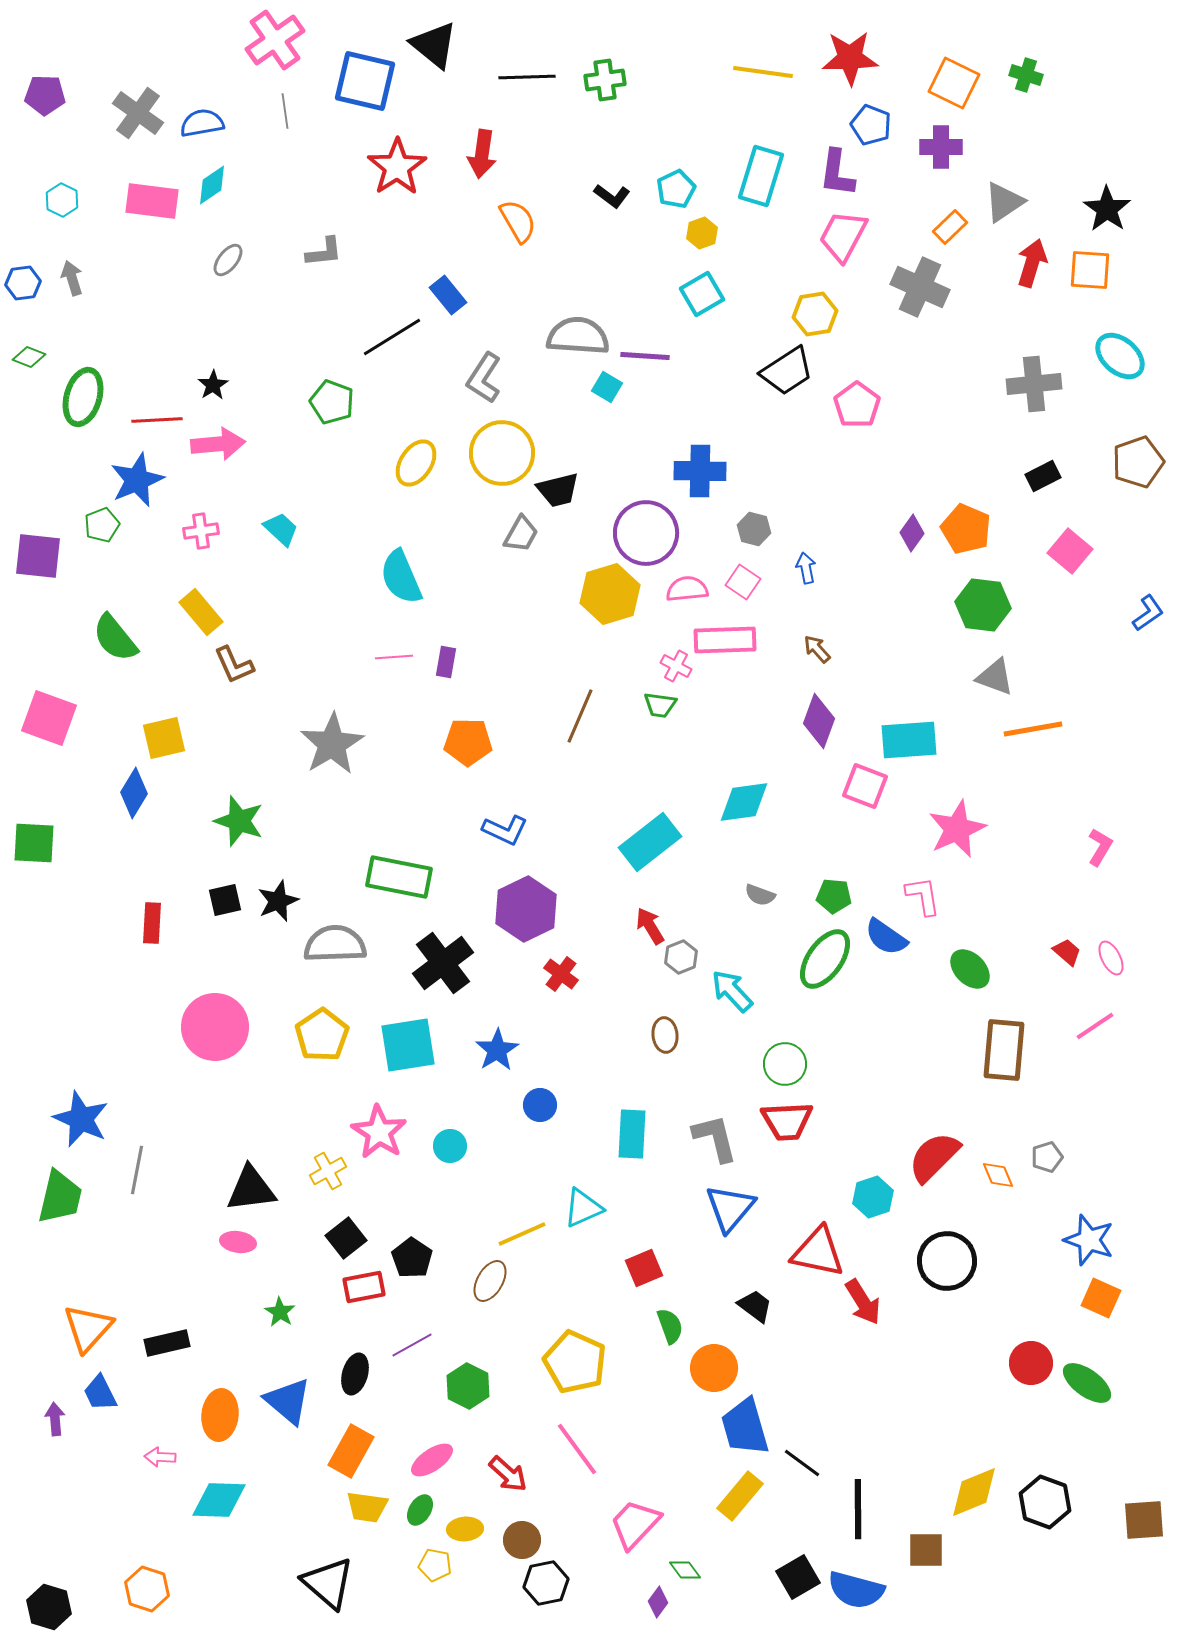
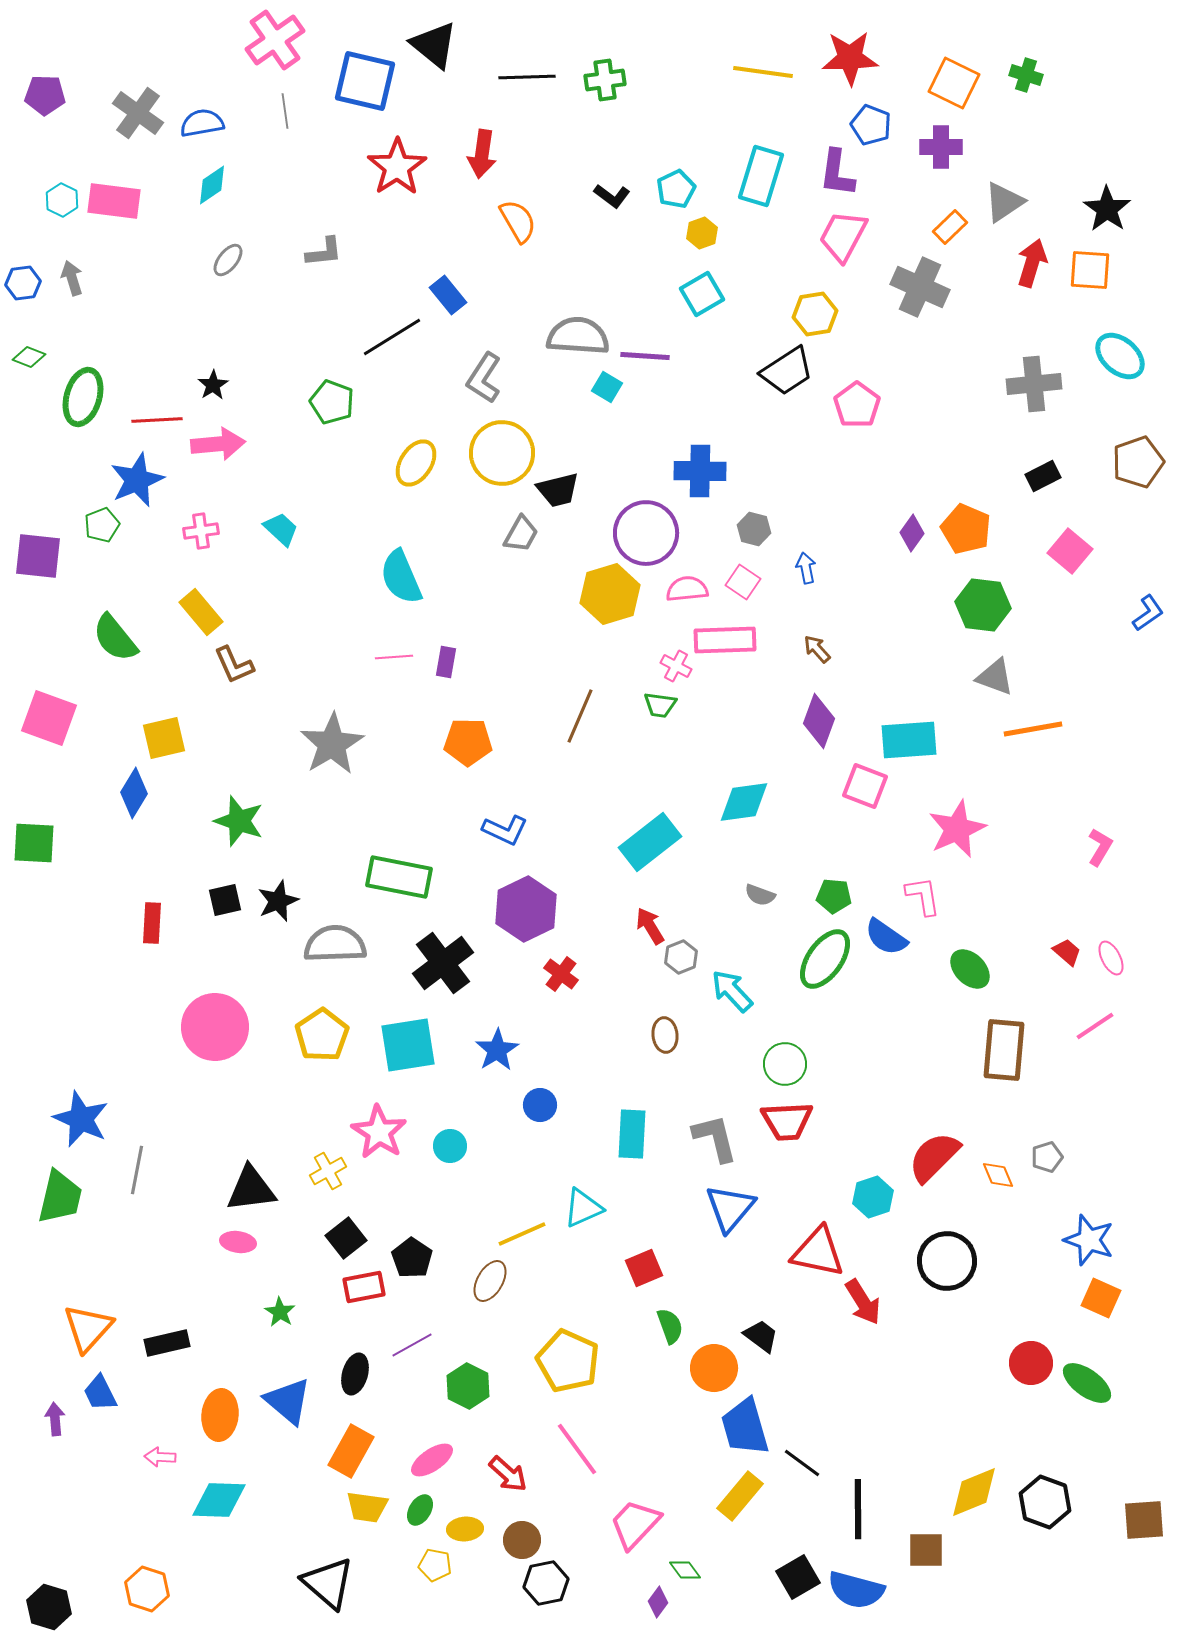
pink rectangle at (152, 201): moved 38 px left
black trapezoid at (755, 1306): moved 6 px right, 30 px down
yellow pentagon at (575, 1362): moved 7 px left, 1 px up
